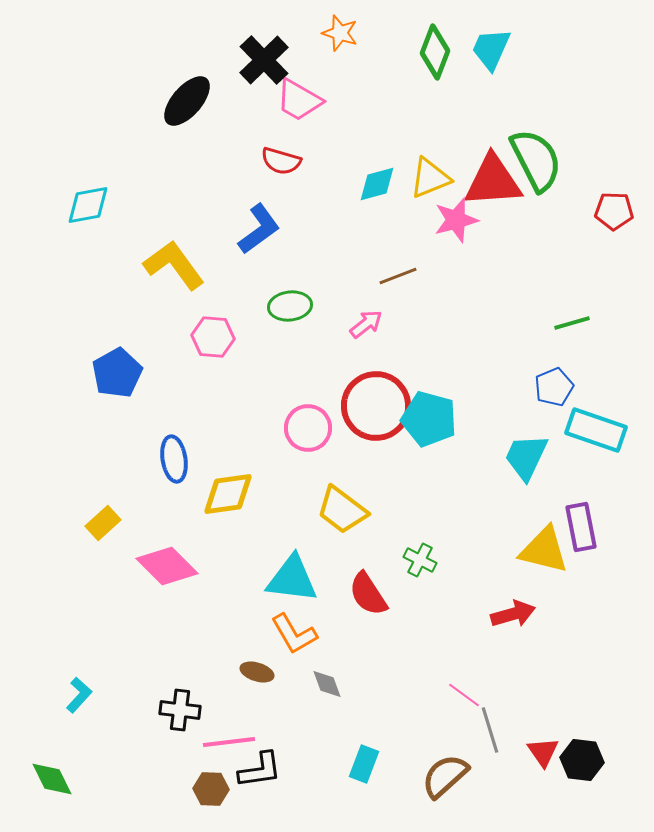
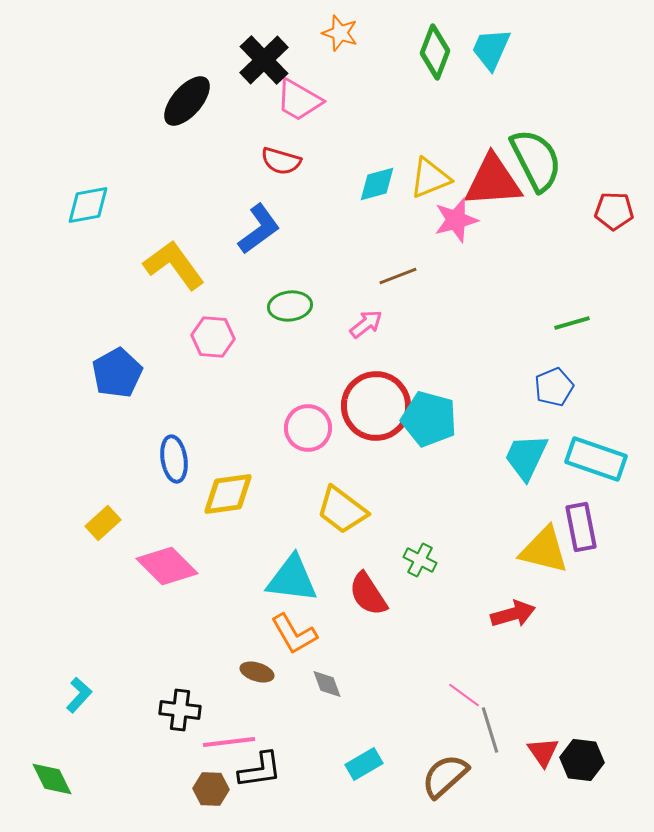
cyan rectangle at (596, 430): moved 29 px down
cyan rectangle at (364, 764): rotated 39 degrees clockwise
